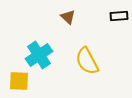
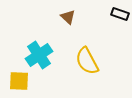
black rectangle: moved 1 px right, 2 px up; rotated 24 degrees clockwise
